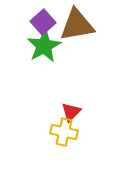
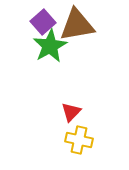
green star: moved 6 px right
yellow cross: moved 15 px right, 8 px down
